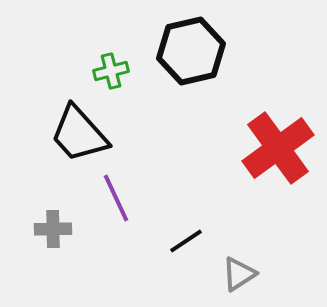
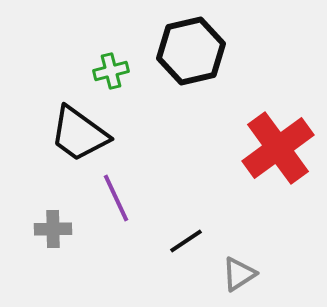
black trapezoid: rotated 12 degrees counterclockwise
